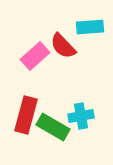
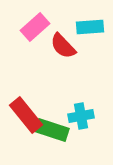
pink rectangle: moved 29 px up
red rectangle: rotated 54 degrees counterclockwise
green rectangle: moved 1 px left, 3 px down; rotated 12 degrees counterclockwise
